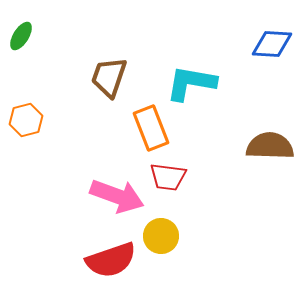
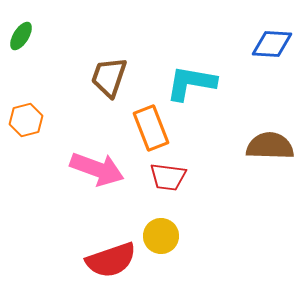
pink arrow: moved 20 px left, 27 px up
